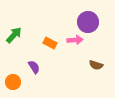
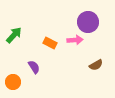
brown semicircle: rotated 48 degrees counterclockwise
